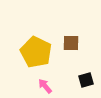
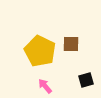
brown square: moved 1 px down
yellow pentagon: moved 4 px right, 1 px up
